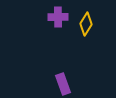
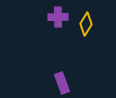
purple rectangle: moved 1 px left, 1 px up
